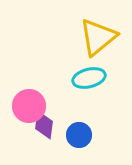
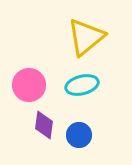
yellow triangle: moved 12 px left
cyan ellipse: moved 7 px left, 7 px down
pink circle: moved 21 px up
